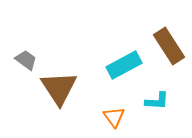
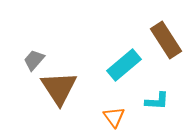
brown rectangle: moved 3 px left, 6 px up
gray trapezoid: moved 8 px right; rotated 85 degrees counterclockwise
cyan rectangle: rotated 12 degrees counterclockwise
